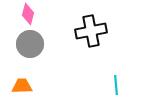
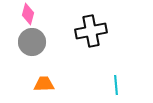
gray circle: moved 2 px right, 2 px up
orange trapezoid: moved 22 px right, 2 px up
